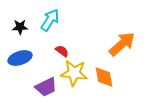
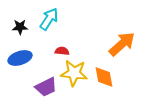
cyan arrow: moved 1 px left, 1 px up
red semicircle: rotated 32 degrees counterclockwise
